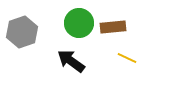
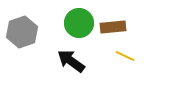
yellow line: moved 2 px left, 2 px up
